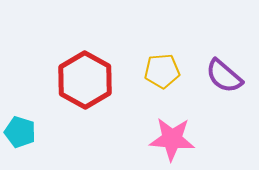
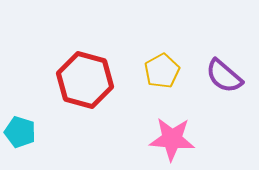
yellow pentagon: rotated 24 degrees counterclockwise
red hexagon: rotated 14 degrees counterclockwise
